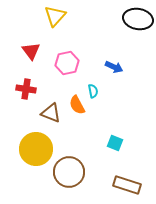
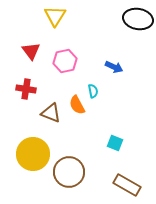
yellow triangle: rotated 10 degrees counterclockwise
pink hexagon: moved 2 px left, 2 px up
yellow circle: moved 3 px left, 5 px down
brown rectangle: rotated 12 degrees clockwise
